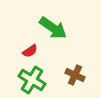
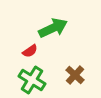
green arrow: rotated 60 degrees counterclockwise
brown cross: rotated 18 degrees clockwise
